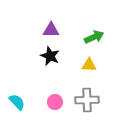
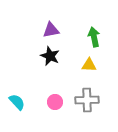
purple triangle: rotated 12 degrees counterclockwise
green arrow: rotated 78 degrees counterclockwise
